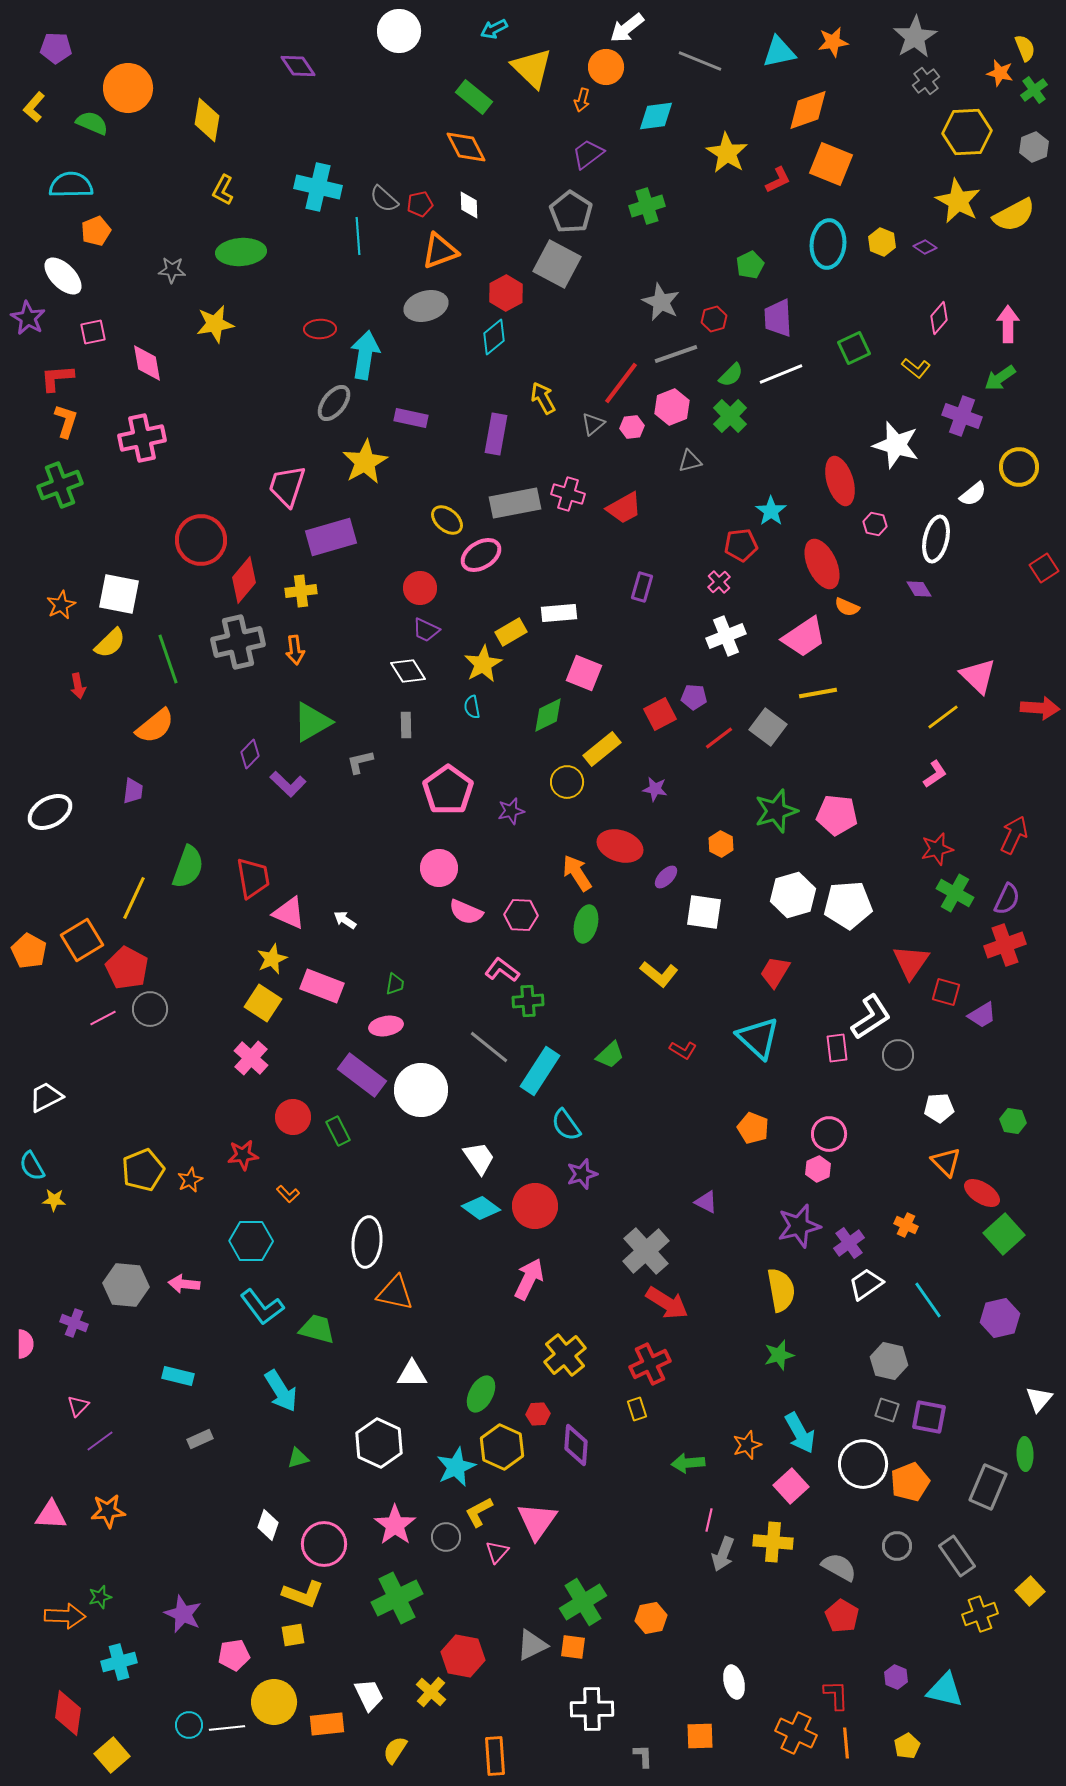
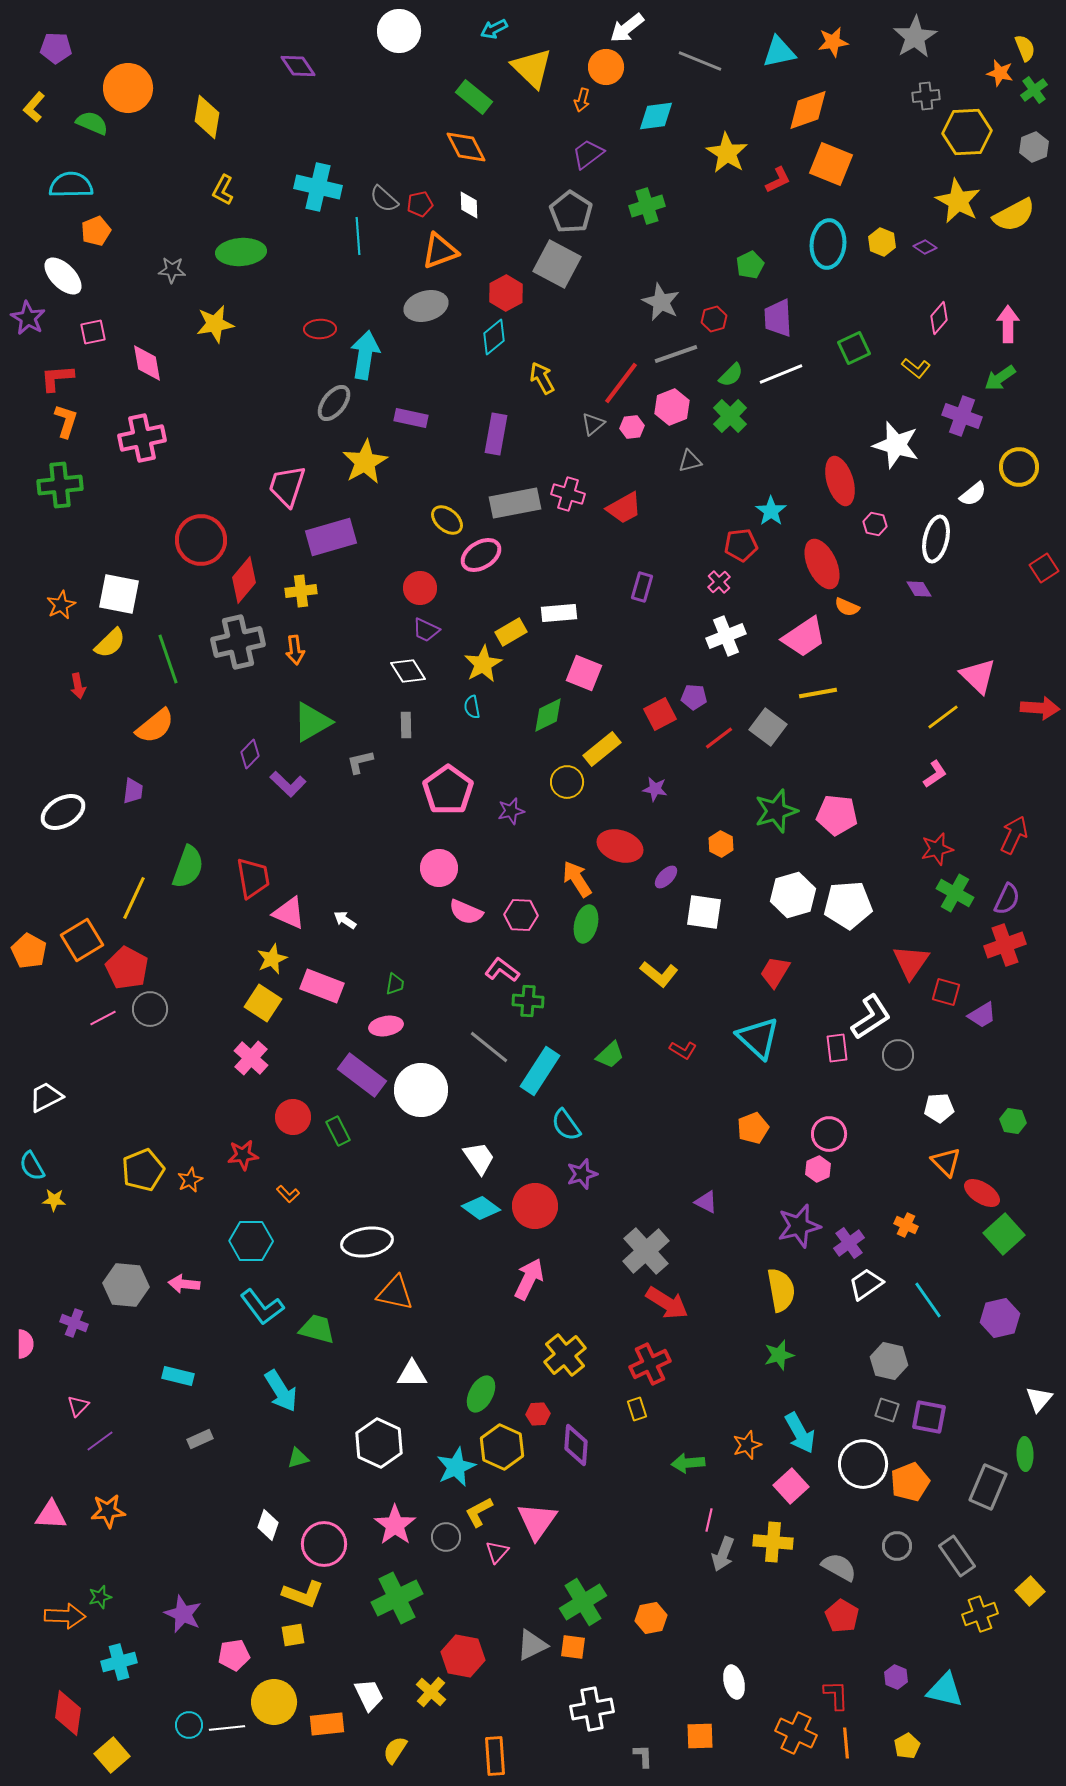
gray cross at (926, 81): moved 15 px down; rotated 32 degrees clockwise
yellow diamond at (207, 120): moved 3 px up
yellow arrow at (543, 398): moved 1 px left, 20 px up
green cross at (60, 485): rotated 15 degrees clockwise
white ellipse at (50, 812): moved 13 px right
orange arrow at (577, 873): moved 6 px down
green cross at (528, 1001): rotated 8 degrees clockwise
orange pentagon at (753, 1128): rotated 28 degrees clockwise
white ellipse at (367, 1242): rotated 75 degrees clockwise
white cross at (592, 1709): rotated 9 degrees counterclockwise
